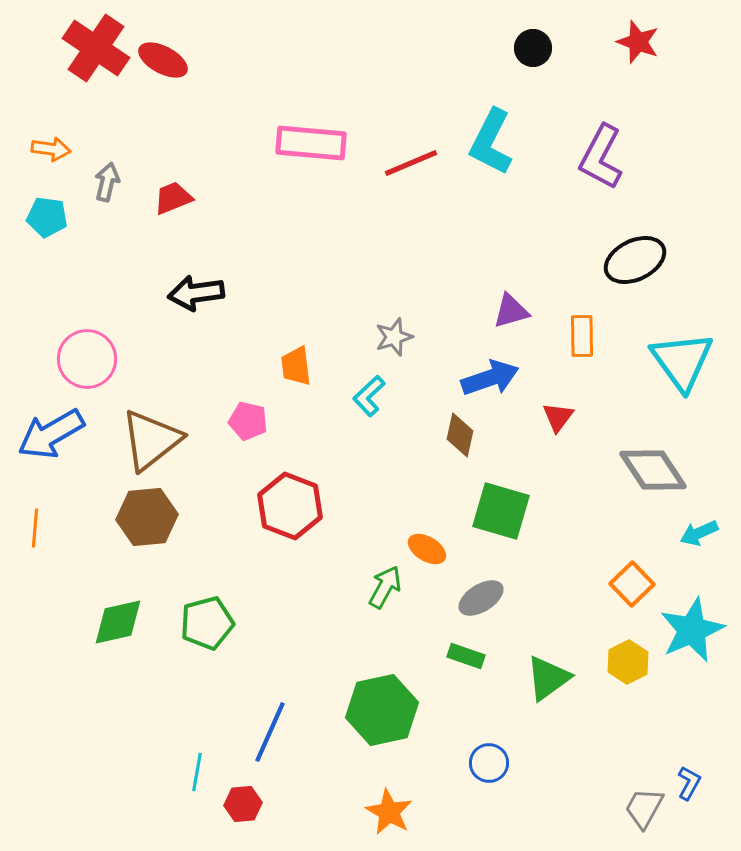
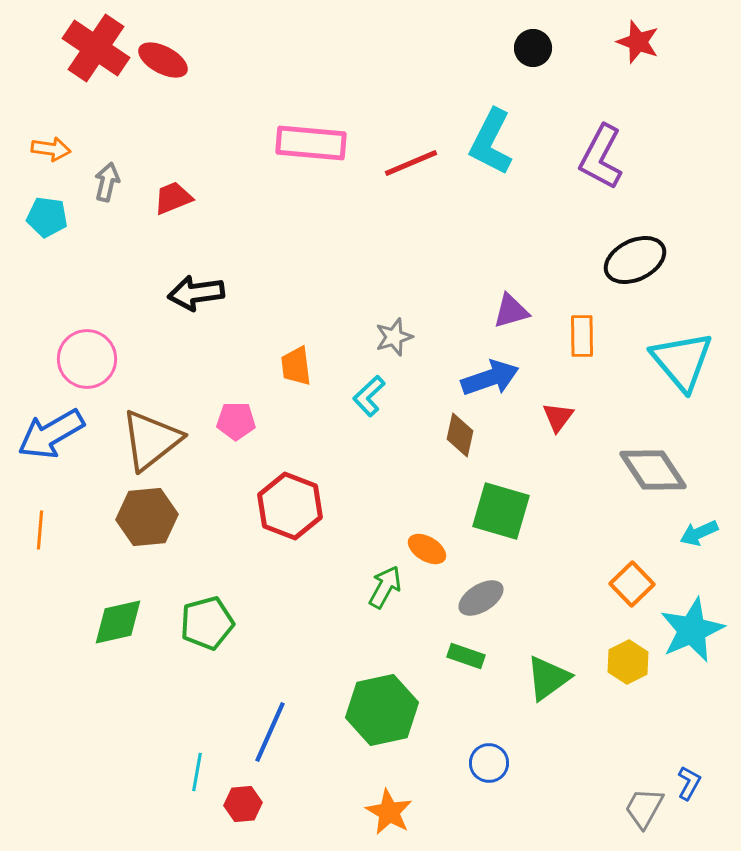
cyan triangle at (682, 361): rotated 4 degrees counterclockwise
pink pentagon at (248, 421): moved 12 px left; rotated 12 degrees counterclockwise
orange line at (35, 528): moved 5 px right, 2 px down
